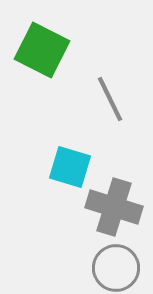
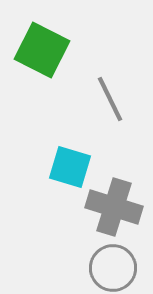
gray circle: moved 3 px left
